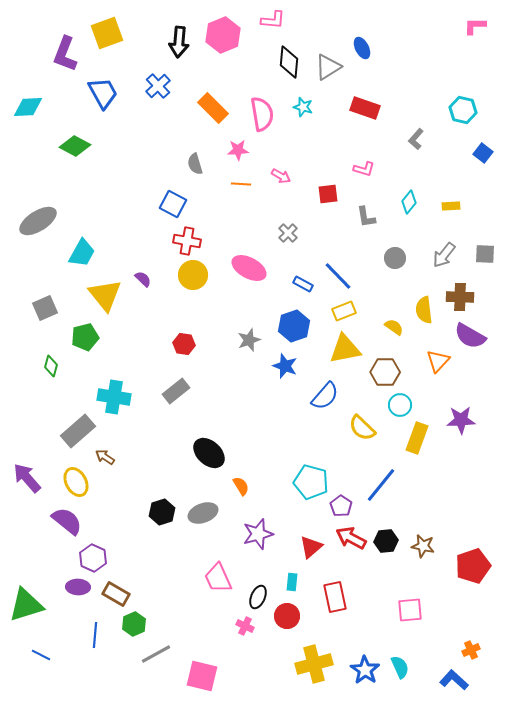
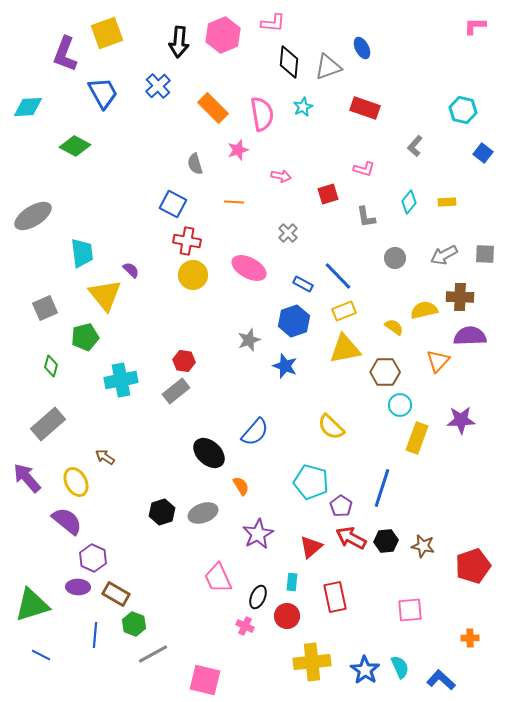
pink L-shape at (273, 20): moved 3 px down
gray triangle at (328, 67): rotated 12 degrees clockwise
cyan star at (303, 107): rotated 30 degrees clockwise
gray L-shape at (416, 139): moved 1 px left, 7 px down
pink star at (238, 150): rotated 15 degrees counterclockwise
pink arrow at (281, 176): rotated 18 degrees counterclockwise
orange line at (241, 184): moved 7 px left, 18 px down
red square at (328, 194): rotated 10 degrees counterclockwise
yellow rectangle at (451, 206): moved 4 px left, 4 px up
gray ellipse at (38, 221): moved 5 px left, 5 px up
cyan trapezoid at (82, 253): rotated 36 degrees counterclockwise
gray arrow at (444, 255): rotated 24 degrees clockwise
purple semicircle at (143, 279): moved 12 px left, 9 px up
yellow semicircle at (424, 310): rotated 84 degrees clockwise
blue hexagon at (294, 326): moved 5 px up
purple semicircle at (470, 336): rotated 148 degrees clockwise
red hexagon at (184, 344): moved 17 px down
blue semicircle at (325, 396): moved 70 px left, 36 px down
cyan cross at (114, 397): moved 7 px right, 17 px up; rotated 20 degrees counterclockwise
yellow semicircle at (362, 428): moved 31 px left, 1 px up
gray rectangle at (78, 431): moved 30 px left, 7 px up
blue line at (381, 485): moved 1 px right, 3 px down; rotated 21 degrees counterclockwise
purple star at (258, 534): rotated 12 degrees counterclockwise
green triangle at (26, 605): moved 6 px right
green hexagon at (134, 624): rotated 15 degrees counterclockwise
orange cross at (471, 650): moved 1 px left, 12 px up; rotated 24 degrees clockwise
gray line at (156, 654): moved 3 px left
yellow cross at (314, 664): moved 2 px left, 2 px up; rotated 9 degrees clockwise
pink square at (202, 676): moved 3 px right, 4 px down
blue L-shape at (454, 680): moved 13 px left
